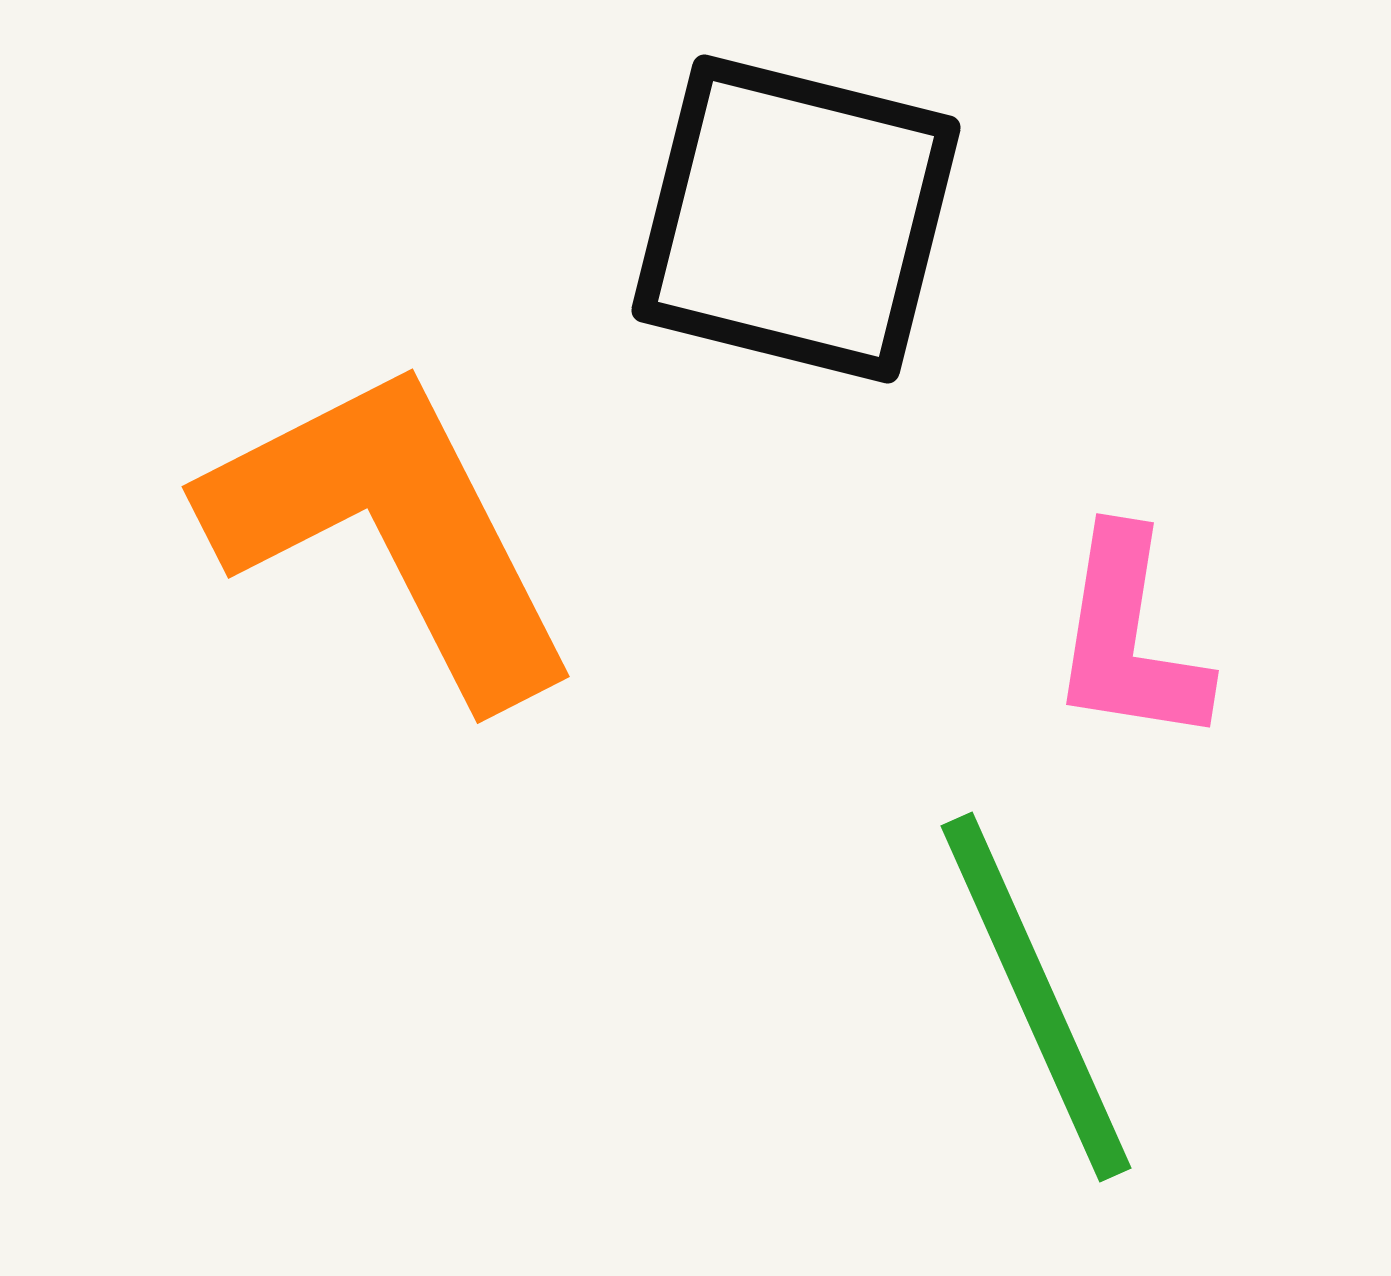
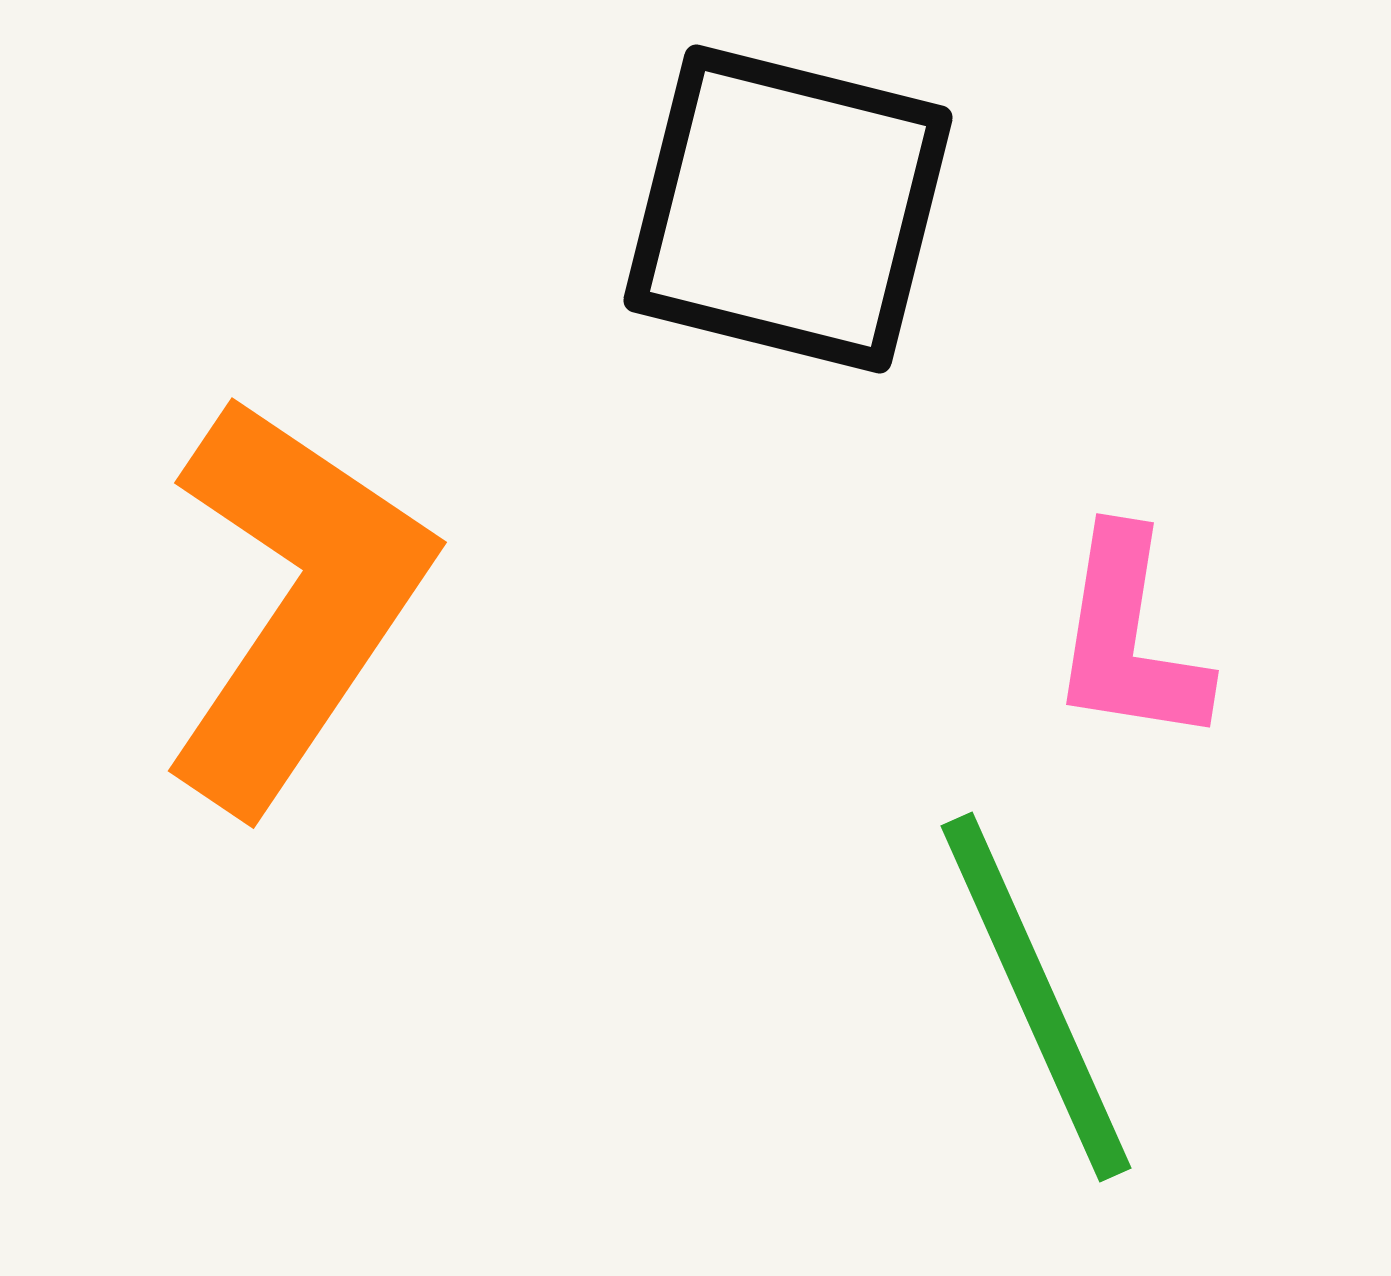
black square: moved 8 px left, 10 px up
orange L-shape: moved 97 px left, 72 px down; rotated 61 degrees clockwise
